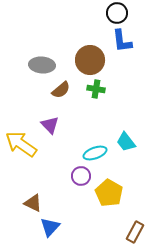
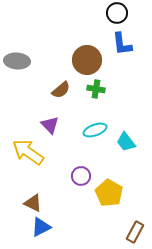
blue L-shape: moved 3 px down
brown circle: moved 3 px left
gray ellipse: moved 25 px left, 4 px up
yellow arrow: moved 7 px right, 8 px down
cyan ellipse: moved 23 px up
blue triangle: moved 9 px left; rotated 20 degrees clockwise
